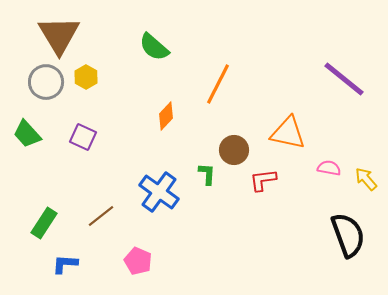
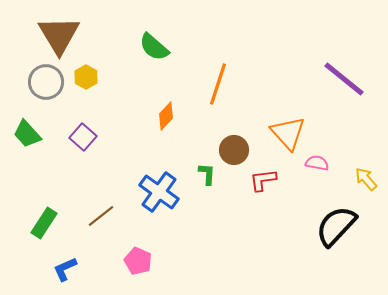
orange line: rotated 9 degrees counterclockwise
orange triangle: rotated 36 degrees clockwise
purple square: rotated 16 degrees clockwise
pink semicircle: moved 12 px left, 5 px up
black semicircle: moved 12 px left, 9 px up; rotated 117 degrees counterclockwise
blue L-shape: moved 5 px down; rotated 28 degrees counterclockwise
